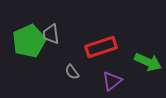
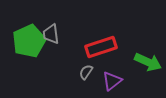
gray semicircle: moved 14 px right; rotated 70 degrees clockwise
